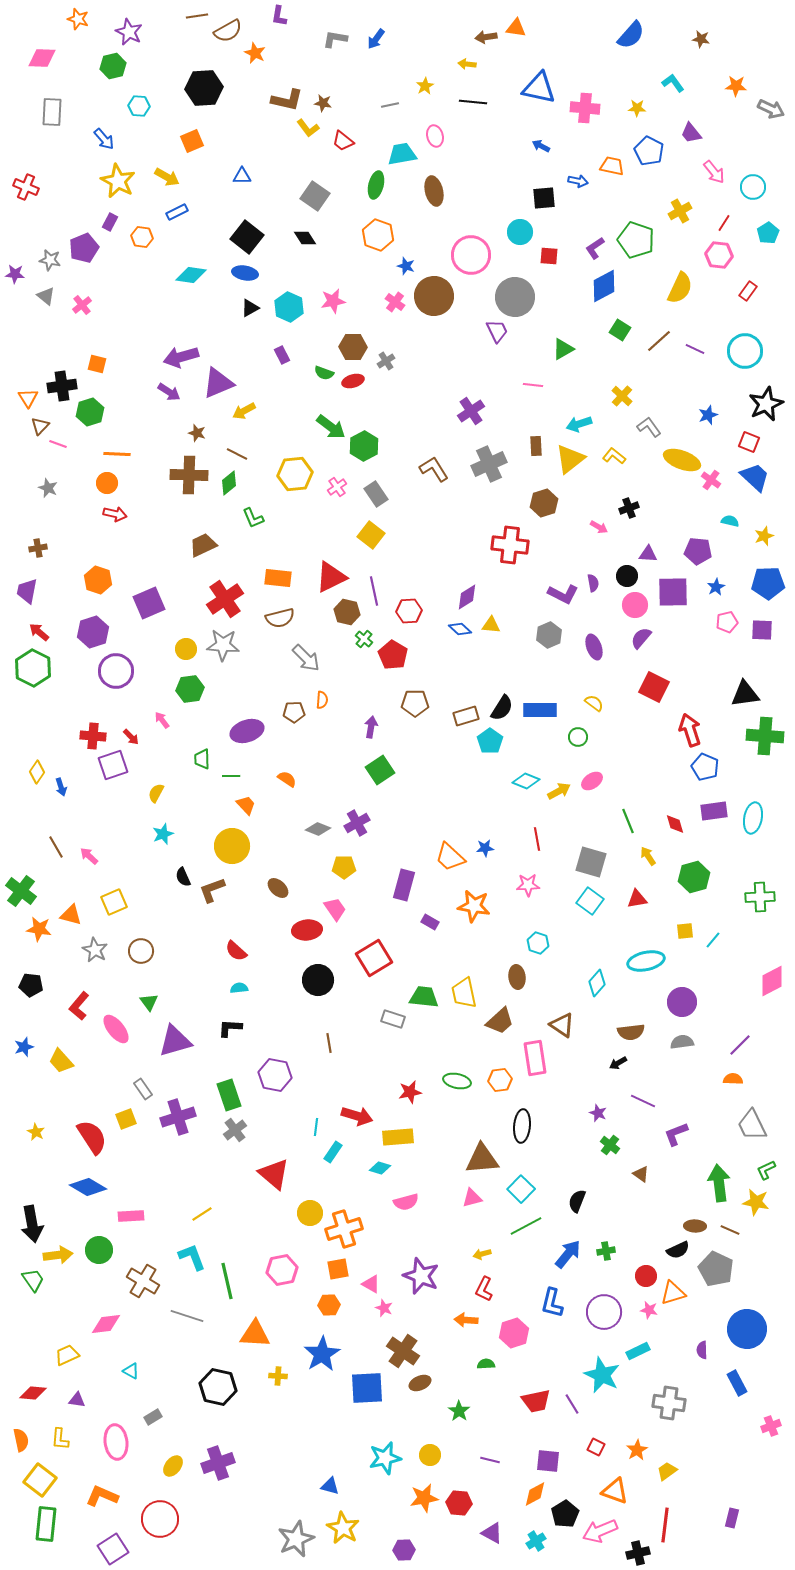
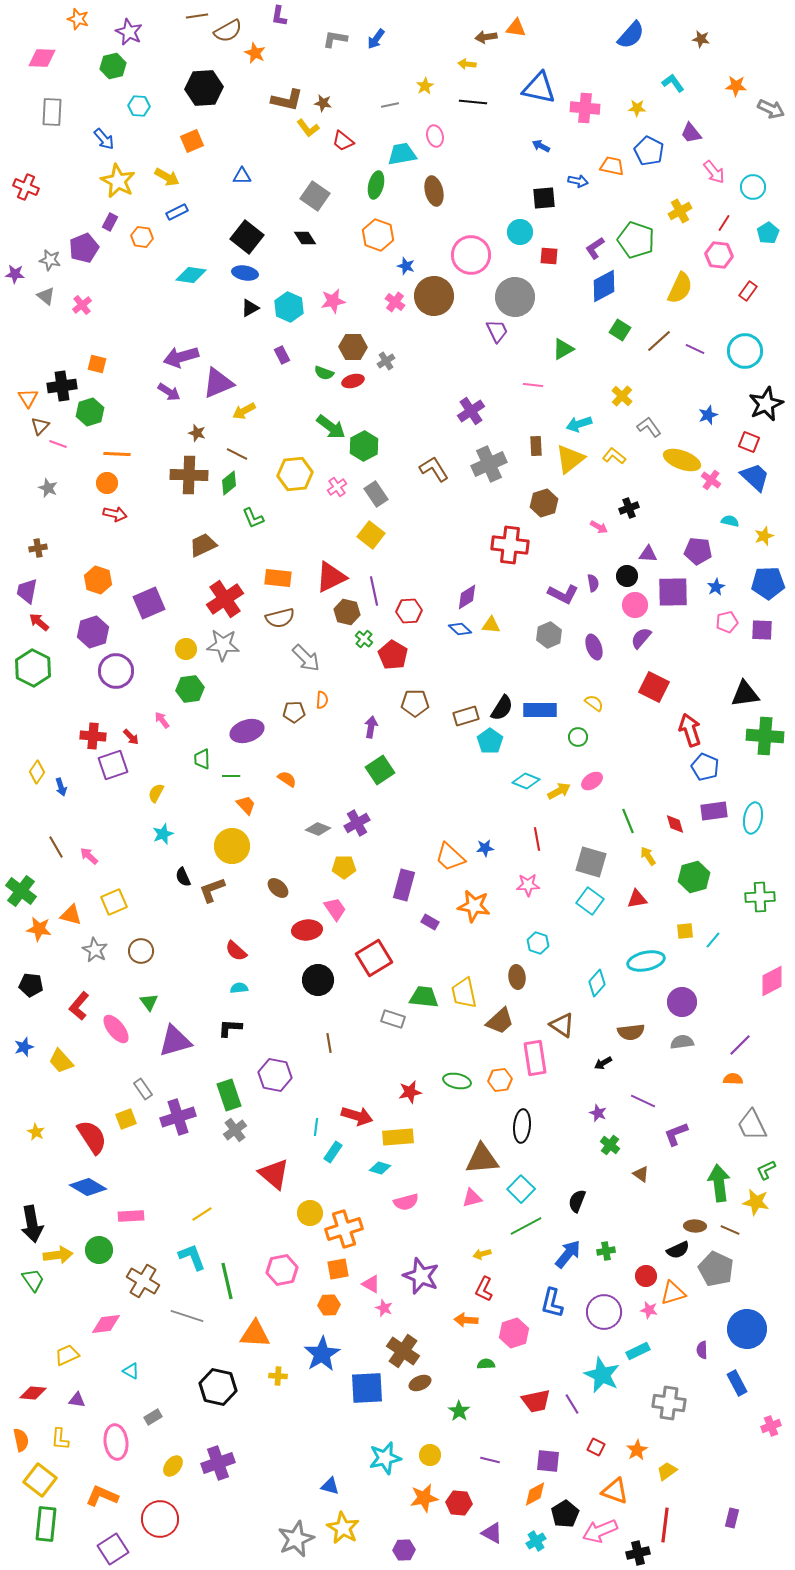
red arrow at (39, 632): moved 10 px up
black arrow at (618, 1063): moved 15 px left
